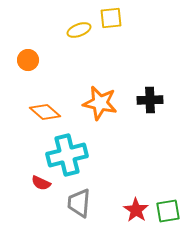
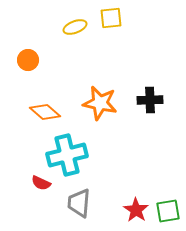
yellow ellipse: moved 4 px left, 3 px up
